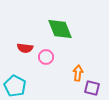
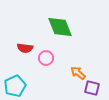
green diamond: moved 2 px up
pink circle: moved 1 px down
orange arrow: rotated 56 degrees counterclockwise
cyan pentagon: rotated 20 degrees clockwise
